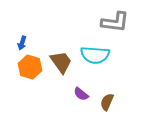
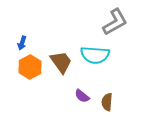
gray L-shape: rotated 36 degrees counterclockwise
orange hexagon: rotated 15 degrees clockwise
purple semicircle: moved 1 px right, 2 px down
brown semicircle: rotated 18 degrees counterclockwise
